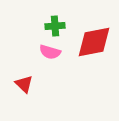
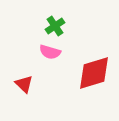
green cross: rotated 30 degrees counterclockwise
red diamond: moved 31 px down; rotated 6 degrees counterclockwise
